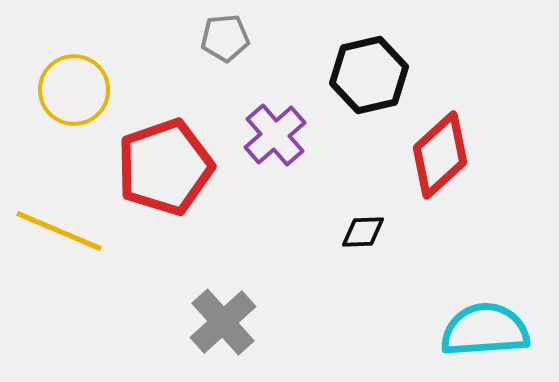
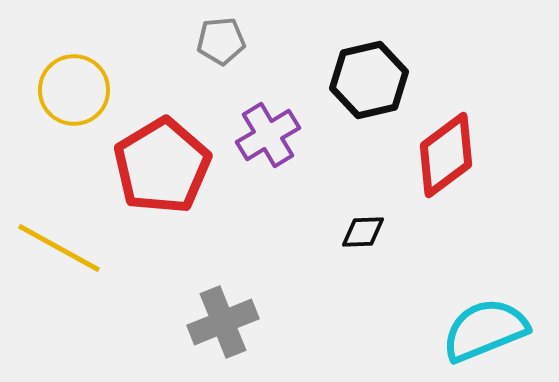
gray pentagon: moved 4 px left, 3 px down
black hexagon: moved 5 px down
purple cross: moved 7 px left; rotated 10 degrees clockwise
red diamond: moved 6 px right; rotated 6 degrees clockwise
red pentagon: moved 3 px left, 1 px up; rotated 12 degrees counterclockwise
yellow line: moved 17 px down; rotated 6 degrees clockwise
gray cross: rotated 20 degrees clockwise
cyan semicircle: rotated 18 degrees counterclockwise
